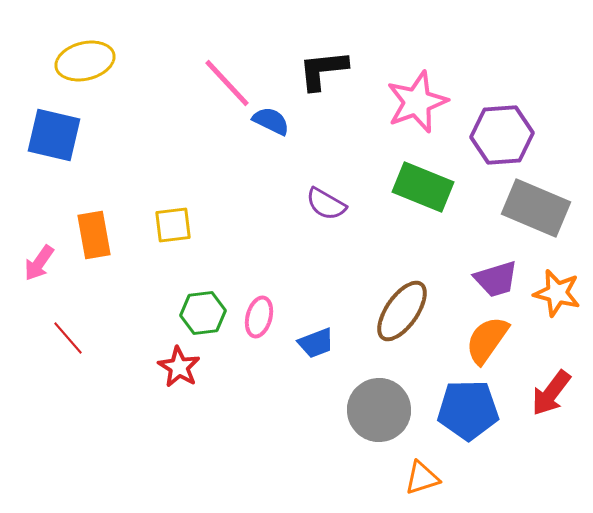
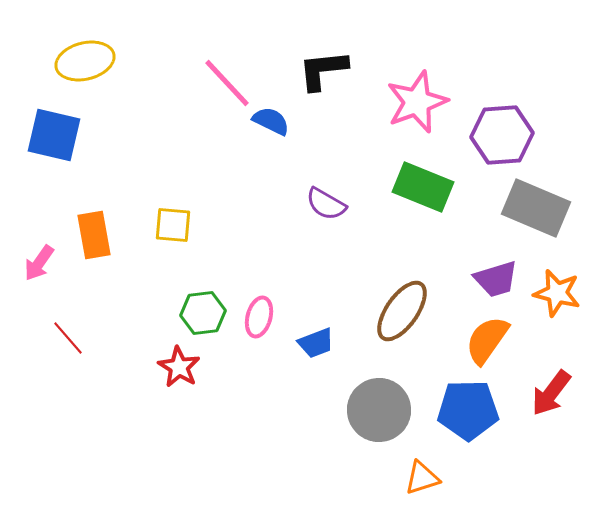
yellow square: rotated 12 degrees clockwise
